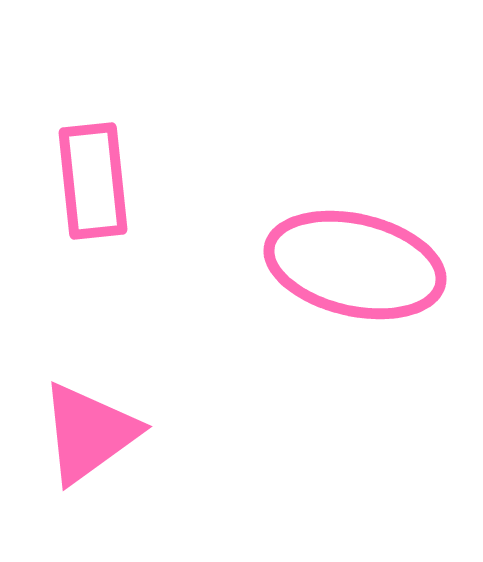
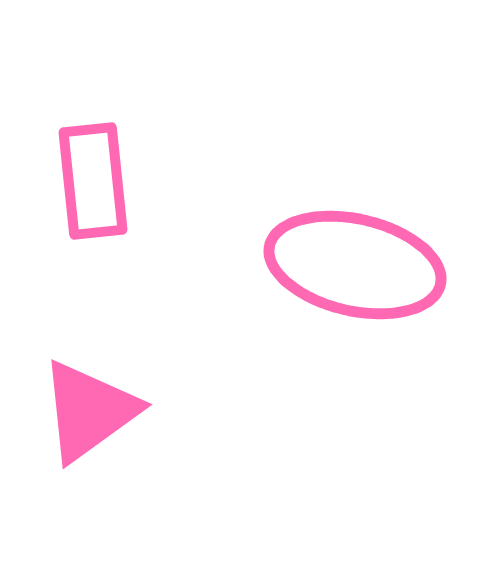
pink triangle: moved 22 px up
